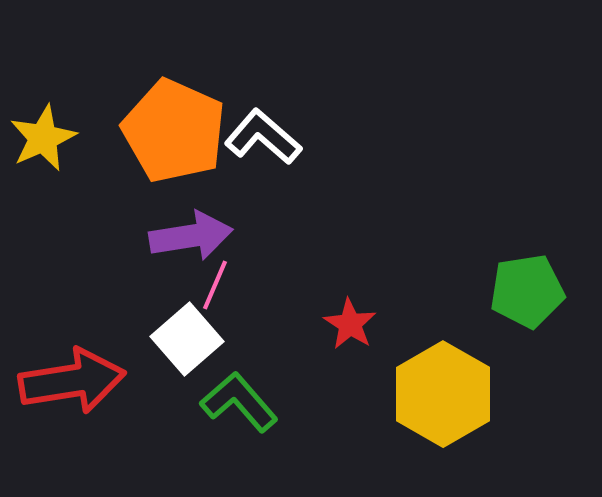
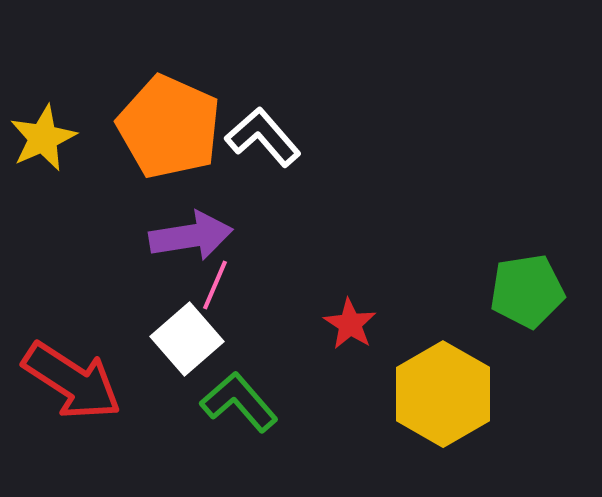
orange pentagon: moved 5 px left, 4 px up
white L-shape: rotated 8 degrees clockwise
red arrow: rotated 42 degrees clockwise
